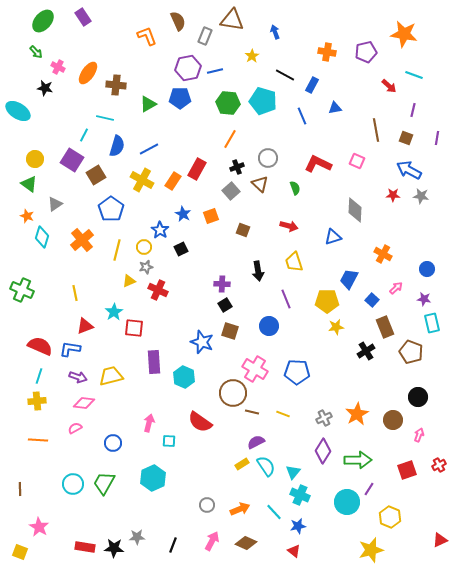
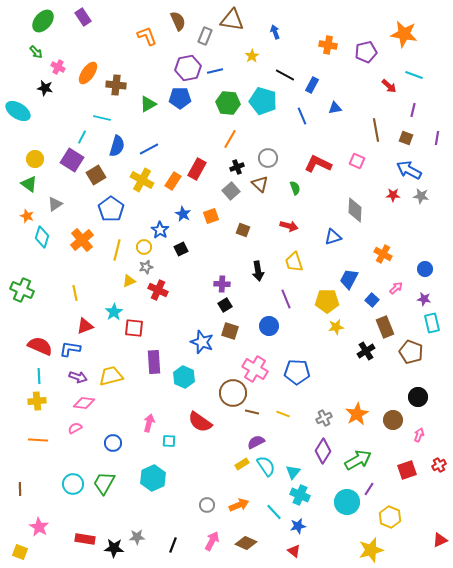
orange cross at (327, 52): moved 1 px right, 7 px up
cyan line at (105, 118): moved 3 px left
cyan line at (84, 135): moved 2 px left, 2 px down
blue circle at (427, 269): moved 2 px left
cyan line at (39, 376): rotated 21 degrees counterclockwise
green arrow at (358, 460): rotated 28 degrees counterclockwise
orange arrow at (240, 509): moved 1 px left, 4 px up
red rectangle at (85, 547): moved 8 px up
